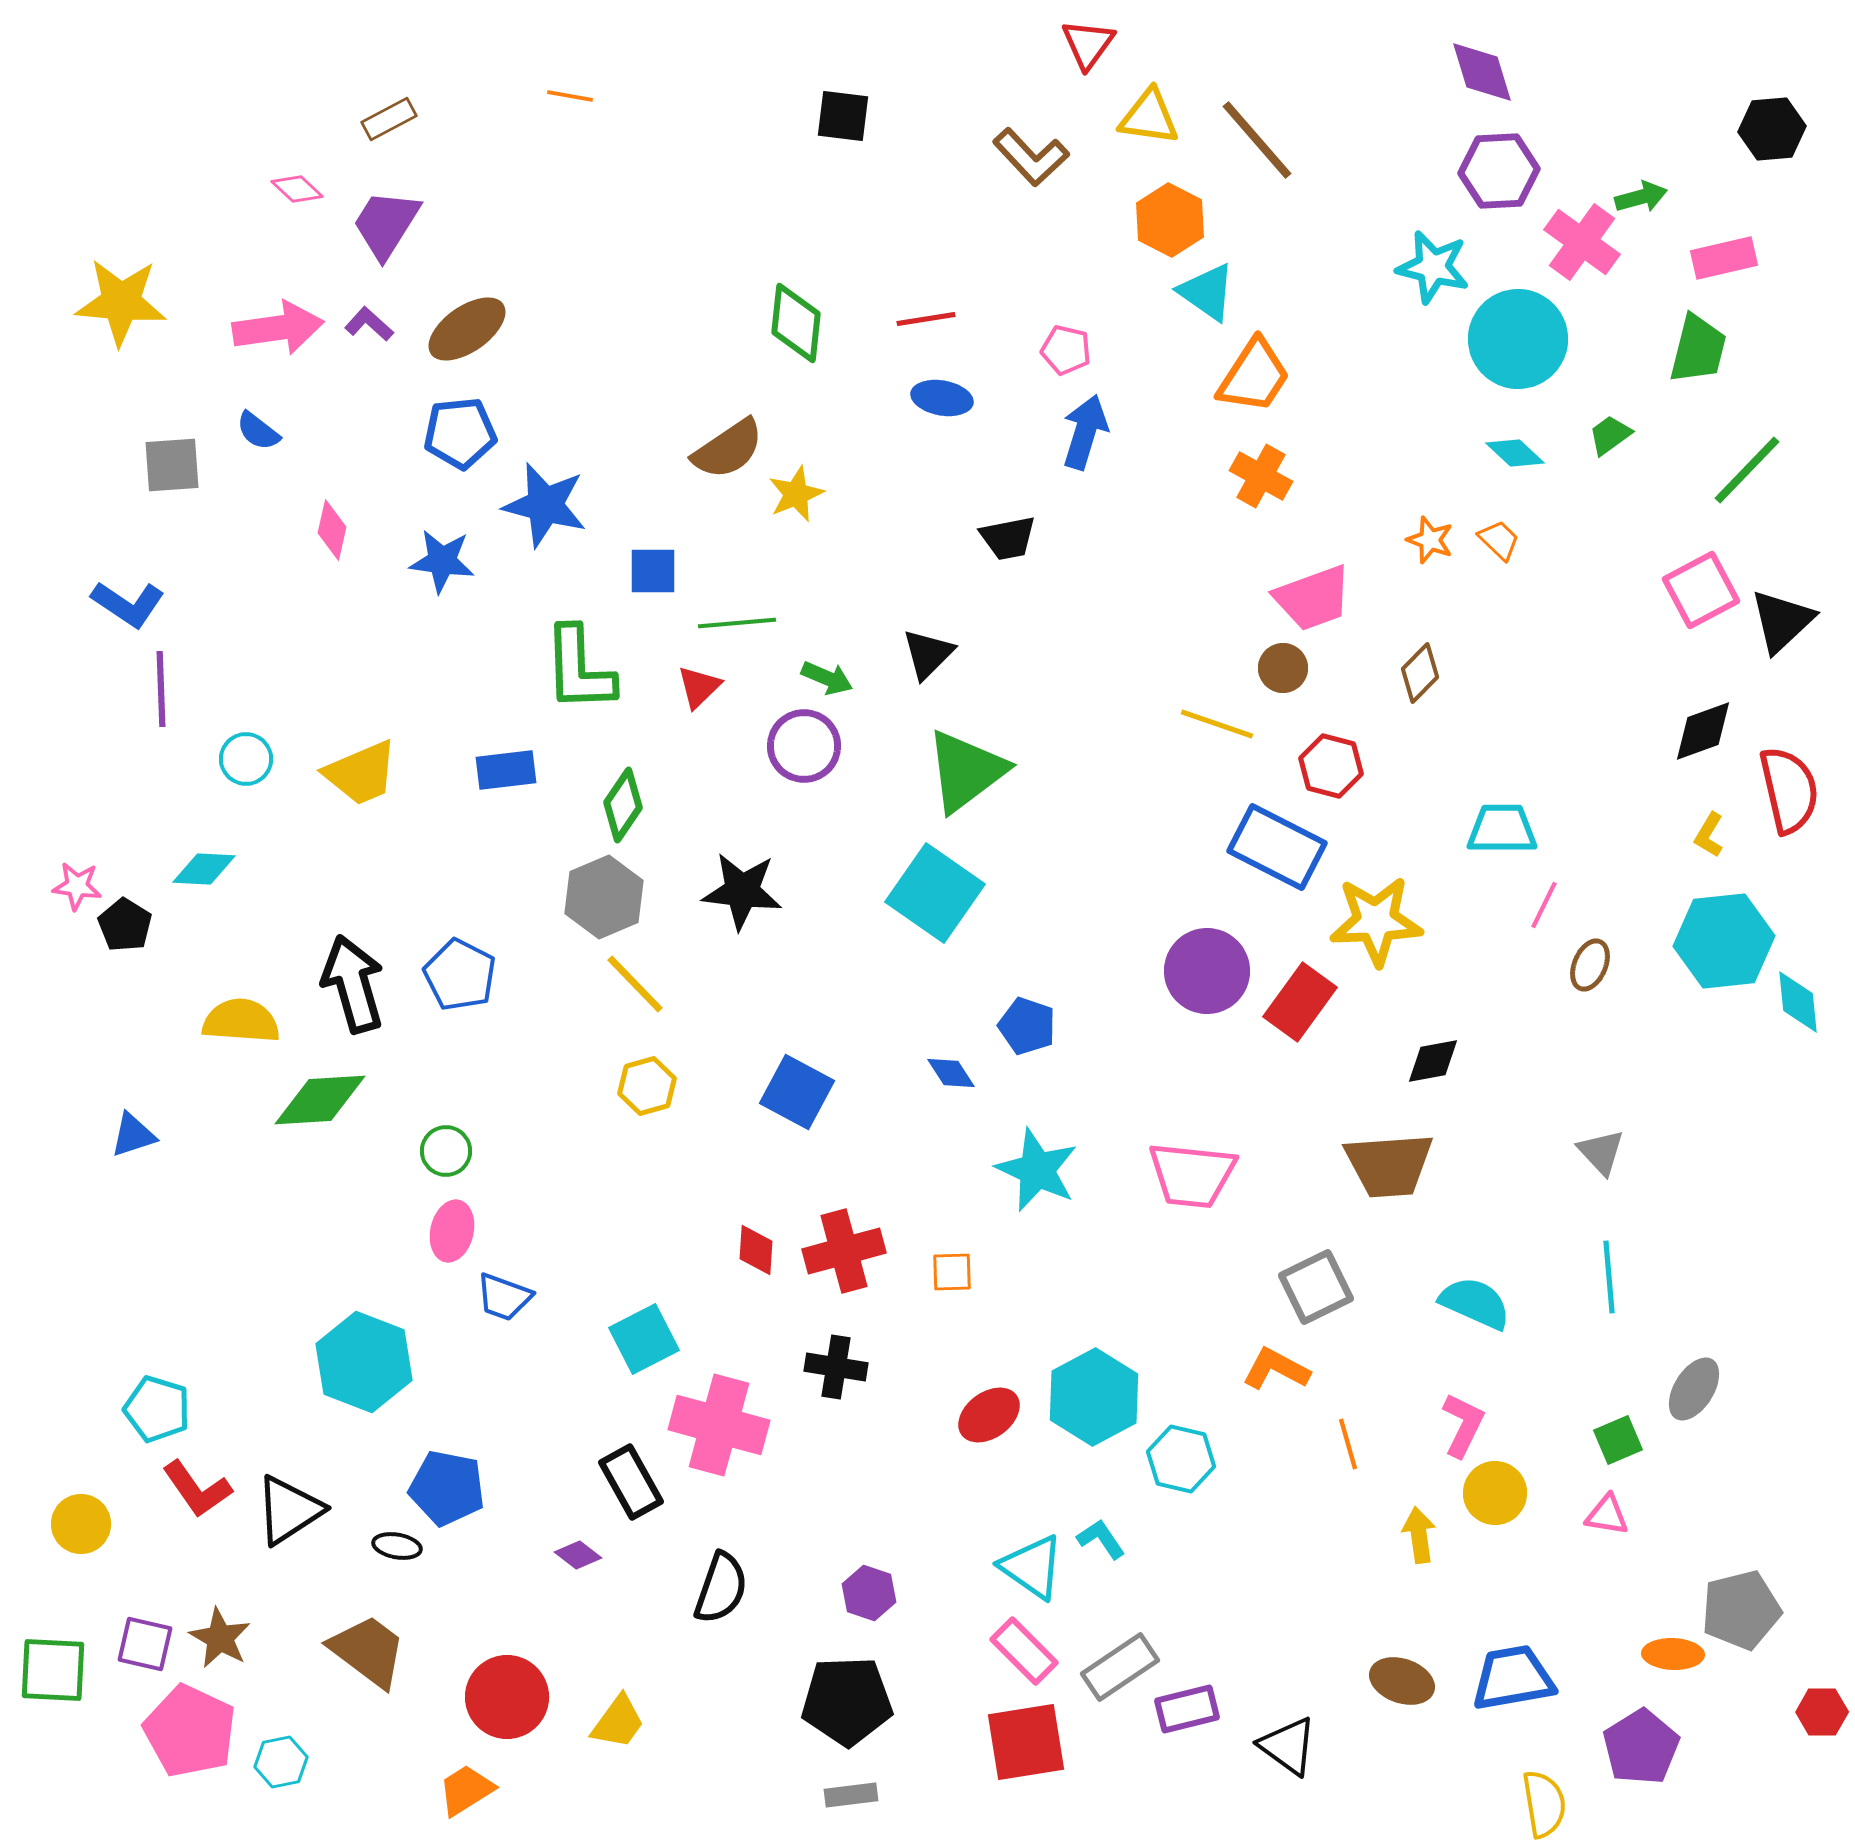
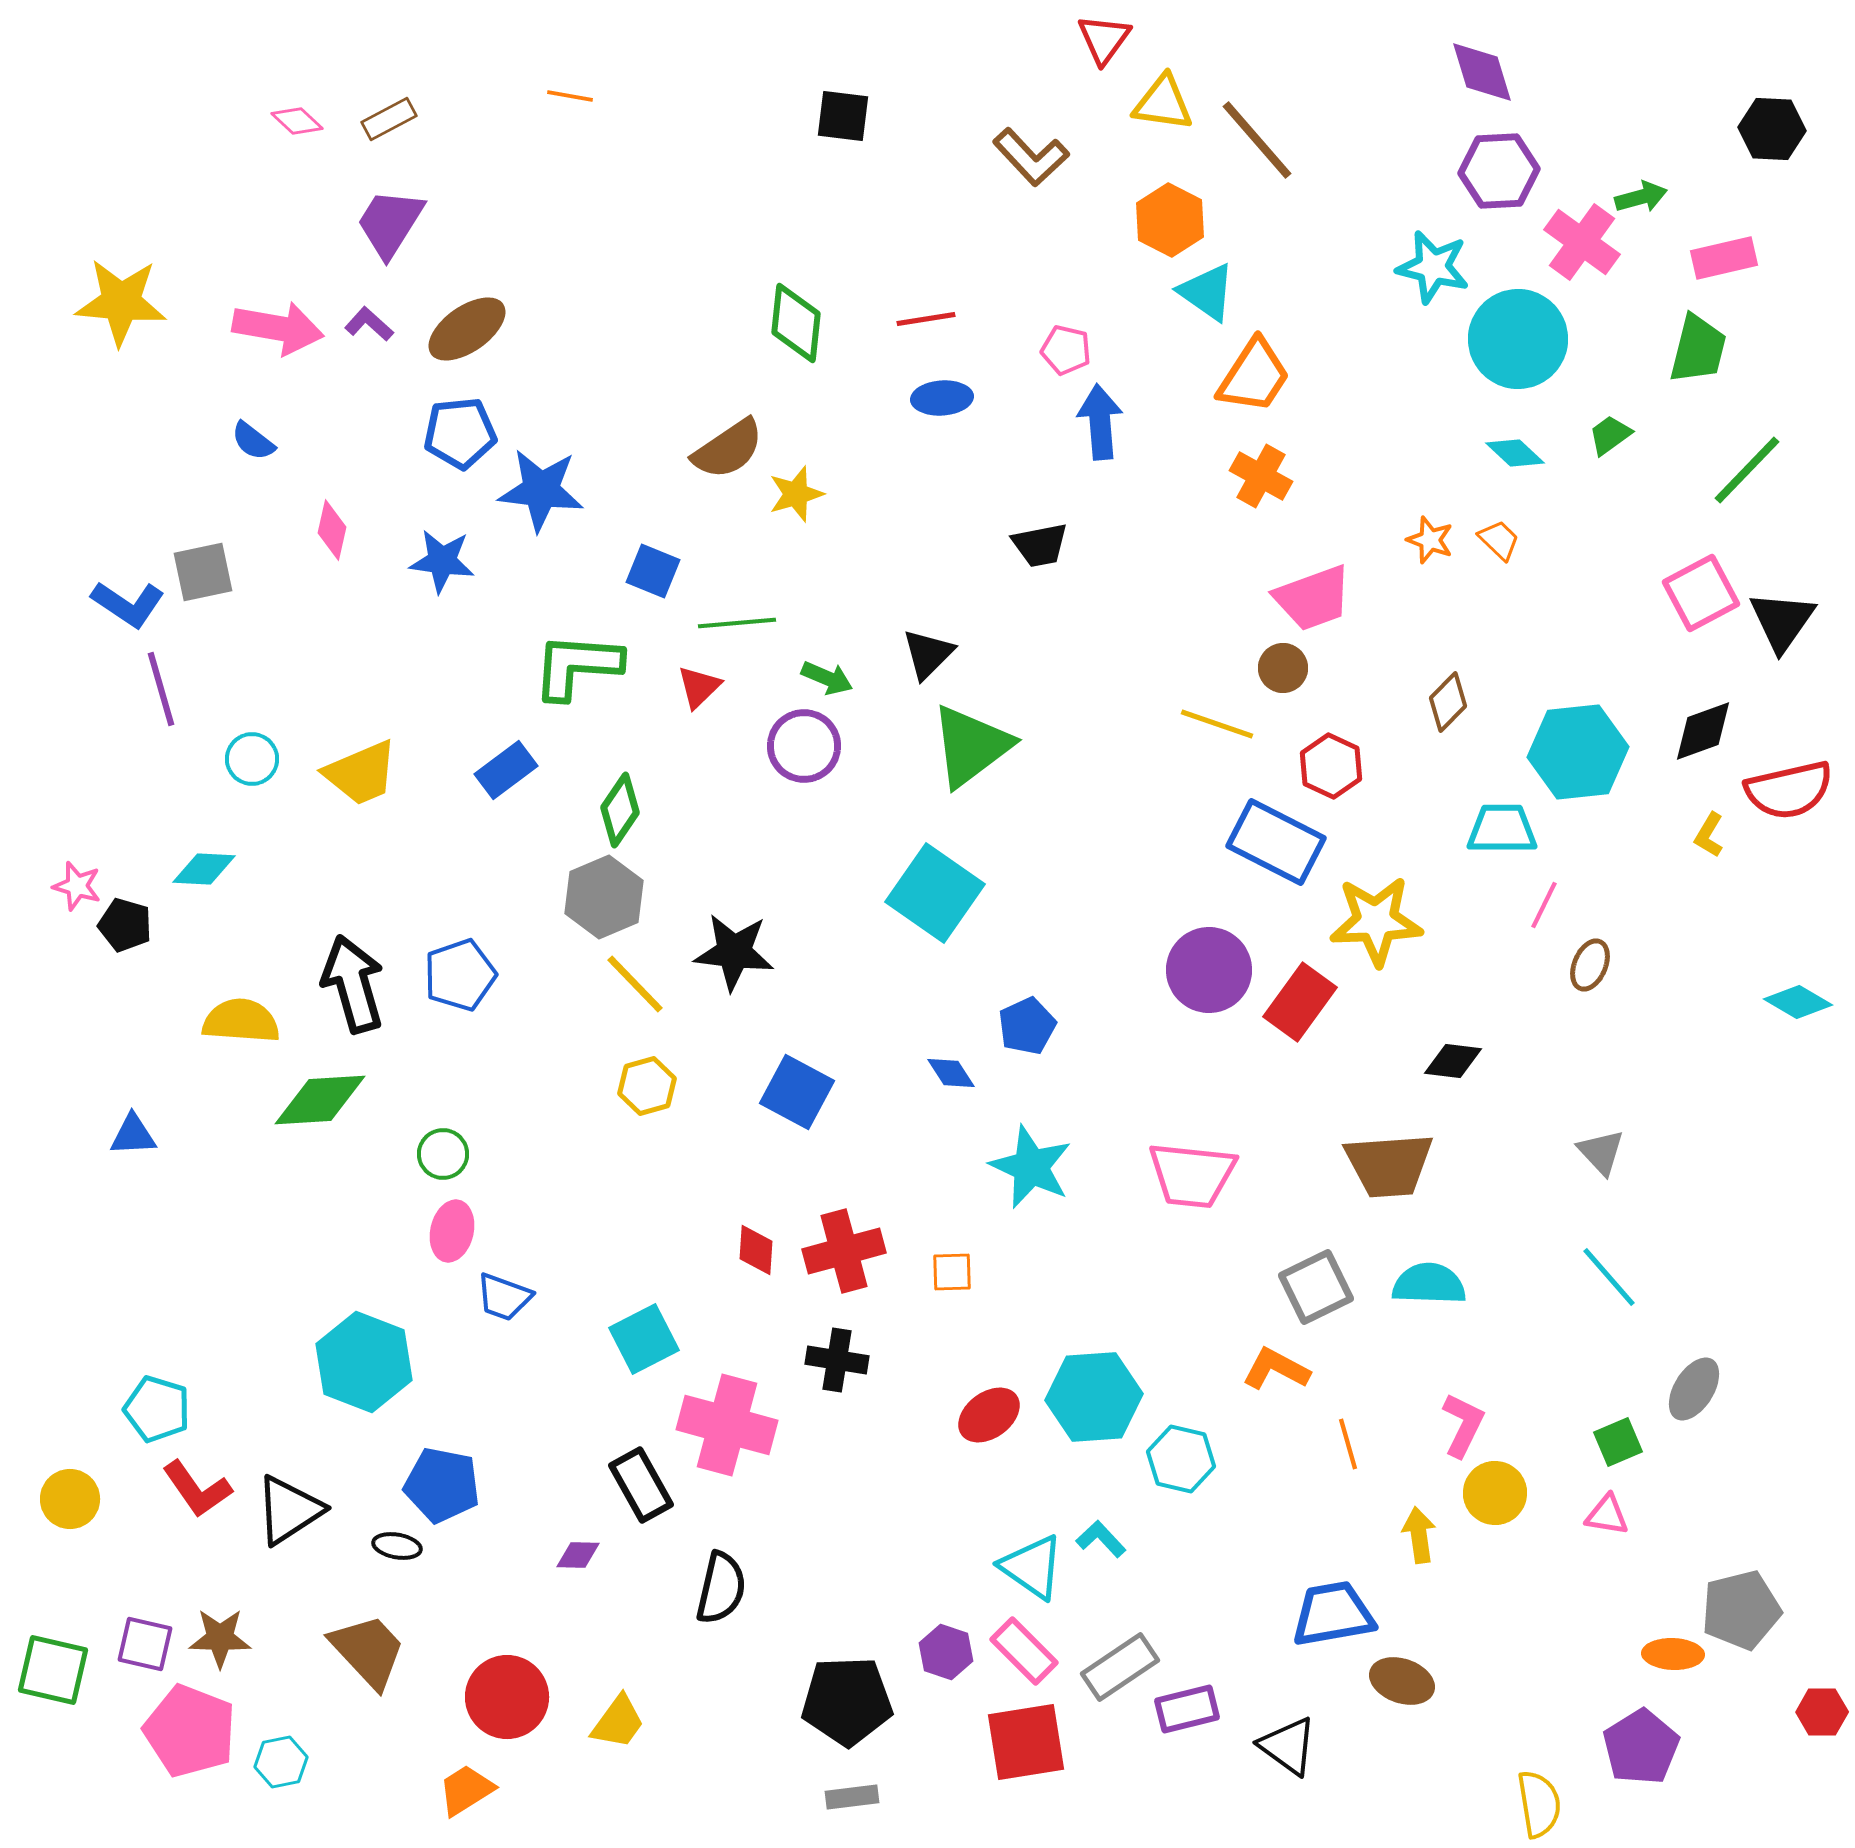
red triangle at (1088, 44): moved 16 px right, 5 px up
yellow triangle at (1149, 117): moved 14 px right, 14 px up
black hexagon at (1772, 129): rotated 8 degrees clockwise
pink diamond at (297, 189): moved 68 px up
purple trapezoid at (386, 224): moved 4 px right, 1 px up
pink arrow at (278, 328): rotated 18 degrees clockwise
blue ellipse at (942, 398): rotated 14 degrees counterclockwise
blue semicircle at (258, 431): moved 5 px left, 10 px down
blue arrow at (1085, 432): moved 15 px right, 10 px up; rotated 22 degrees counterclockwise
gray square at (172, 465): moved 31 px right, 107 px down; rotated 8 degrees counterclockwise
yellow star at (796, 494): rotated 6 degrees clockwise
blue star at (545, 505): moved 4 px left, 15 px up; rotated 8 degrees counterclockwise
black trapezoid at (1008, 538): moved 32 px right, 7 px down
blue square at (653, 571): rotated 22 degrees clockwise
pink square at (1701, 590): moved 3 px down
black triangle at (1782, 621): rotated 12 degrees counterclockwise
green L-shape at (579, 669): moved 2 px left, 3 px up; rotated 96 degrees clockwise
brown diamond at (1420, 673): moved 28 px right, 29 px down
purple line at (161, 689): rotated 14 degrees counterclockwise
cyan circle at (246, 759): moved 6 px right
red hexagon at (1331, 766): rotated 10 degrees clockwise
blue rectangle at (506, 770): rotated 30 degrees counterclockwise
green triangle at (966, 771): moved 5 px right, 25 px up
red semicircle at (1789, 790): rotated 90 degrees clockwise
green diamond at (623, 805): moved 3 px left, 5 px down
blue rectangle at (1277, 847): moved 1 px left, 5 px up
pink star at (77, 886): rotated 9 degrees clockwise
black star at (742, 891): moved 8 px left, 61 px down
black pentagon at (125, 925): rotated 16 degrees counterclockwise
cyan hexagon at (1724, 941): moved 146 px left, 189 px up
purple circle at (1207, 971): moved 2 px right, 1 px up
blue pentagon at (460, 975): rotated 26 degrees clockwise
cyan diamond at (1798, 1002): rotated 54 degrees counterclockwise
blue pentagon at (1027, 1026): rotated 28 degrees clockwise
black diamond at (1433, 1061): moved 20 px right; rotated 18 degrees clockwise
blue triangle at (133, 1135): rotated 15 degrees clockwise
green circle at (446, 1151): moved 3 px left, 3 px down
cyan star at (1037, 1170): moved 6 px left, 3 px up
cyan line at (1609, 1277): rotated 36 degrees counterclockwise
cyan semicircle at (1475, 1303): moved 46 px left, 19 px up; rotated 22 degrees counterclockwise
black cross at (836, 1367): moved 1 px right, 7 px up
cyan hexagon at (1094, 1397): rotated 24 degrees clockwise
pink cross at (719, 1425): moved 8 px right
green square at (1618, 1440): moved 2 px down
black rectangle at (631, 1482): moved 10 px right, 3 px down
blue pentagon at (447, 1488): moved 5 px left, 3 px up
yellow circle at (81, 1524): moved 11 px left, 25 px up
cyan L-shape at (1101, 1539): rotated 9 degrees counterclockwise
purple diamond at (578, 1555): rotated 36 degrees counterclockwise
black semicircle at (721, 1588): rotated 6 degrees counterclockwise
purple hexagon at (869, 1593): moved 77 px right, 59 px down
brown star at (220, 1638): rotated 28 degrees counterclockwise
brown trapezoid at (368, 1651): rotated 10 degrees clockwise
green square at (53, 1670): rotated 10 degrees clockwise
blue trapezoid at (1513, 1678): moved 180 px left, 64 px up
pink pentagon at (190, 1731): rotated 4 degrees counterclockwise
gray rectangle at (851, 1795): moved 1 px right, 2 px down
yellow semicircle at (1544, 1804): moved 5 px left
